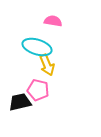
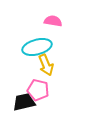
cyan ellipse: rotated 32 degrees counterclockwise
yellow arrow: moved 1 px left
black trapezoid: moved 4 px right
